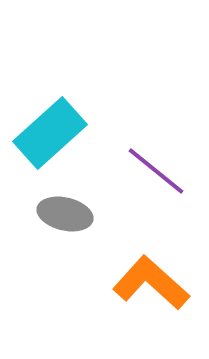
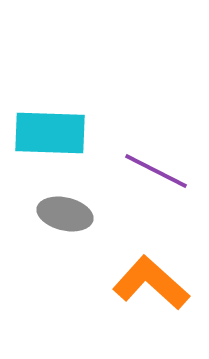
cyan rectangle: rotated 44 degrees clockwise
purple line: rotated 12 degrees counterclockwise
